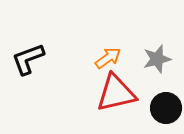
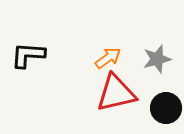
black L-shape: moved 4 px up; rotated 24 degrees clockwise
